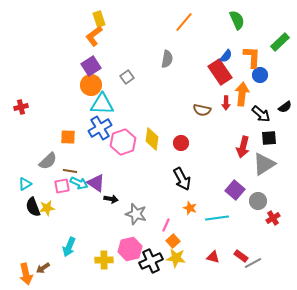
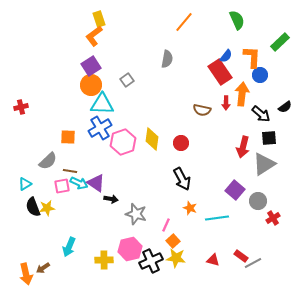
gray square at (127, 77): moved 3 px down
red triangle at (213, 257): moved 3 px down
